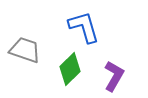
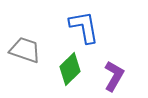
blue L-shape: rotated 6 degrees clockwise
